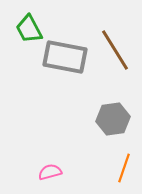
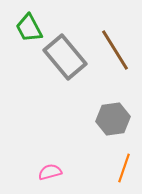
green trapezoid: moved 1 px up
gray rectangle: rotated 39 degrees clockwise
